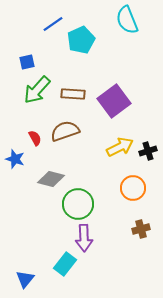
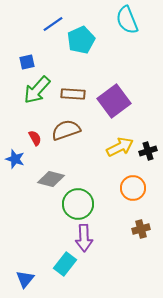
brown semicircle: moved 1 px right, 1 px up
